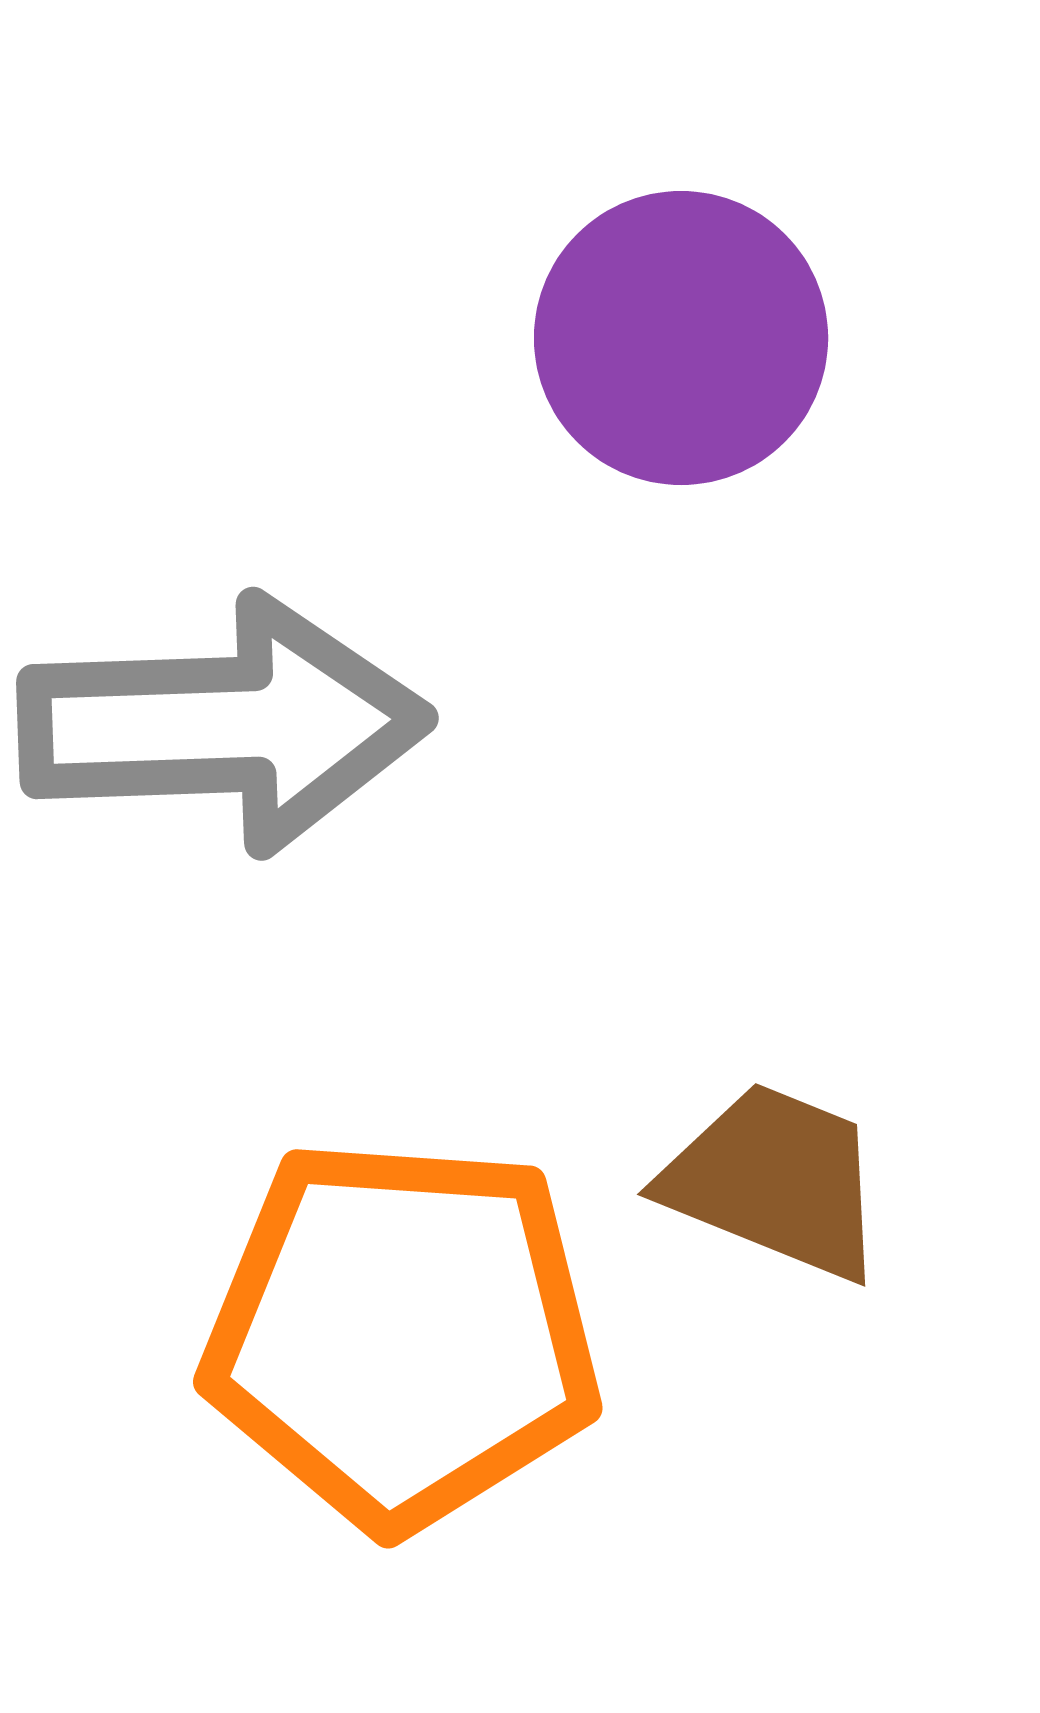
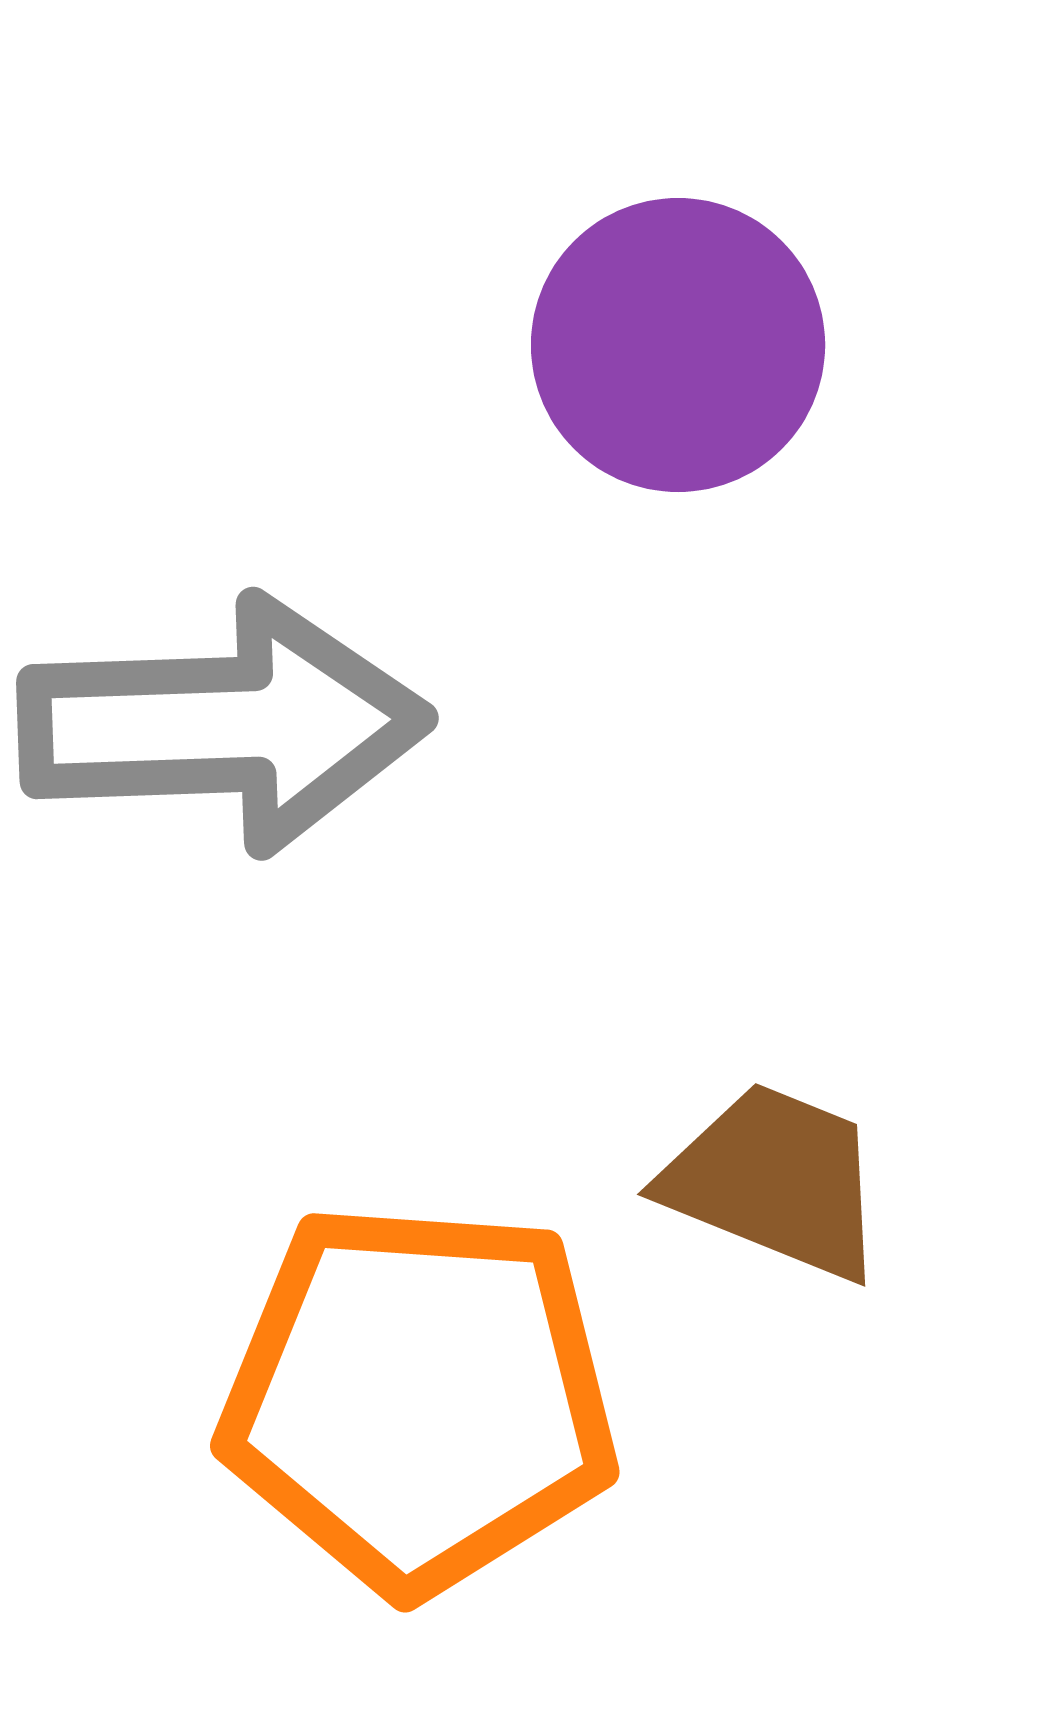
purple circle: moved 3 px left, 7 px down
orange pentagon: moved 17 px right, 64 px down
